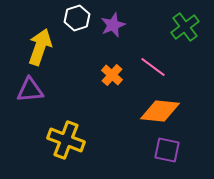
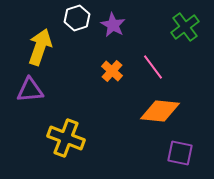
purple star: rotated 20 degrees counterclockwise
pink line: rotated 16 degrees clockwise
orange cross: moved 4 px up
yellow cross: moved 2 px up
purple square: moved 13 px right, 3 px down
